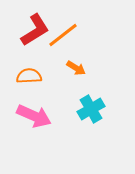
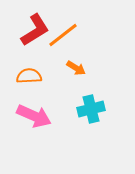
cyan cross: rotated 16 degrees clockwise
